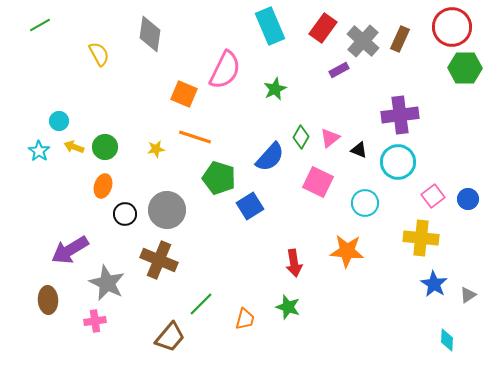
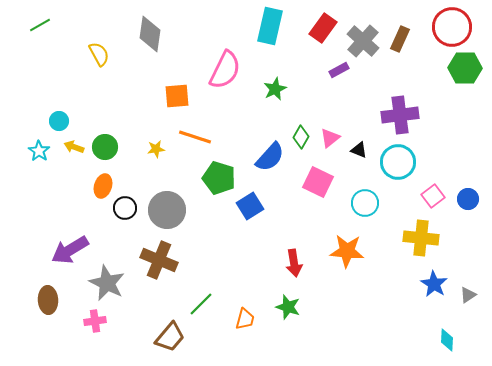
cyan rectangle at (270, 26): rotated 36 degrees clockwise
orange square at (184, 94): moved 7 px left, 2 px down; rotated 28 degrees counterclockwise
black circle at (125, 214): moved 6 px up
